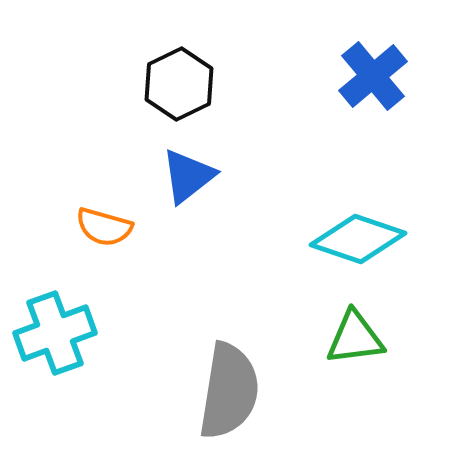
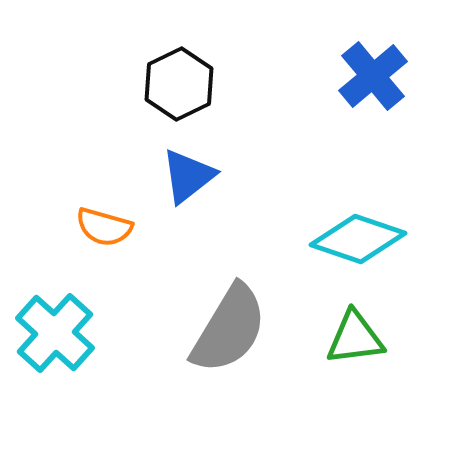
cyan cross: rotated 28 degrees counterclockwise
gray semicircle: moved 62 px up; rotated 22 degrees clockwise
